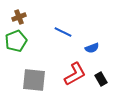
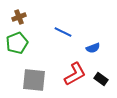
green pentagon: moved 1 px right, 2 px down
blue semicircle: moved 1 px right
black rectangle: rotated 24 degrees counterclockwise
